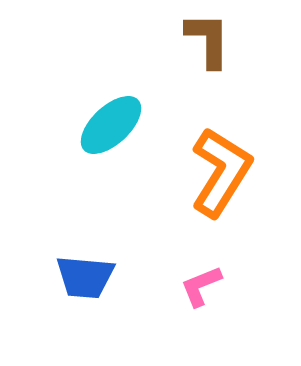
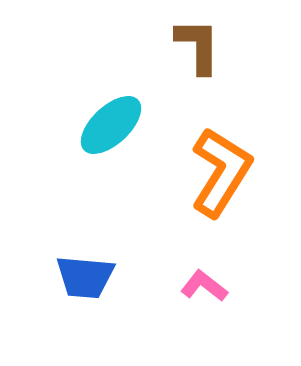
brown L-shape: moved 10 px left, 6 px down
pink L-shape: moved 3 px right; rotated 60 degrees clockwise
